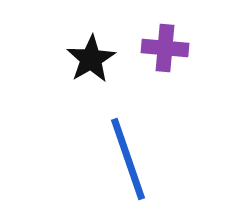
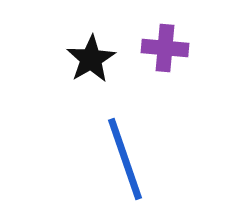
blue line: moved 3 px left
